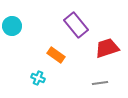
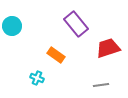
purple rectangle: moved 1 px up
red trapezoid: moved 1 px right
cyan cross: moved 1 px left
gray line: moved 1 px right, 2 px down
